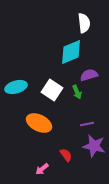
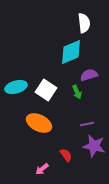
white square: moved 6 px left
